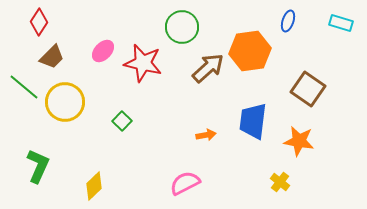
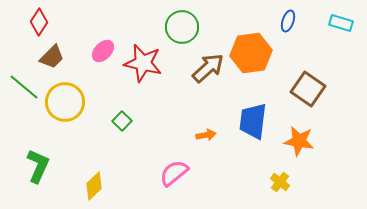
orange hexagon: moved 1 px right, 2 px down
pink semicircle: moved 11 px left, 10 px up; rotated 12 degrees counterclockwise
